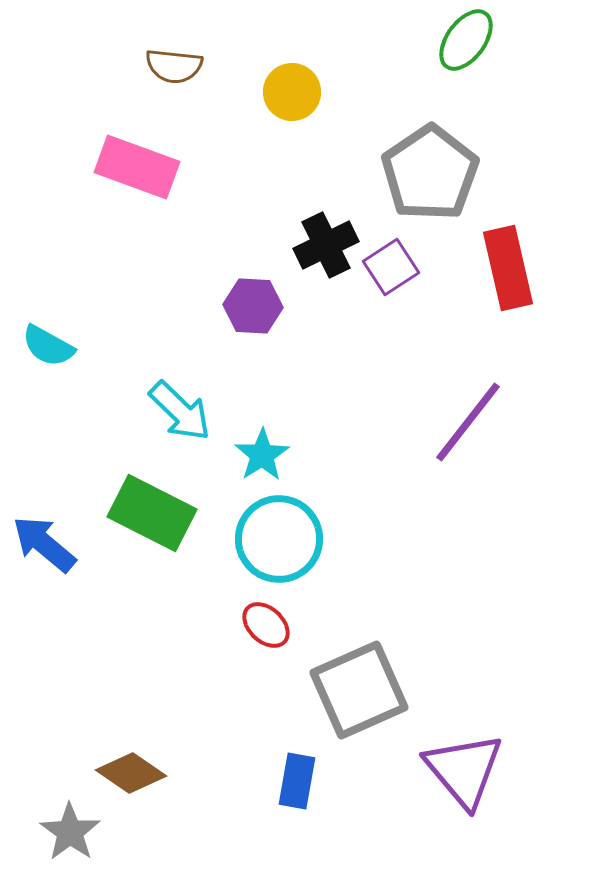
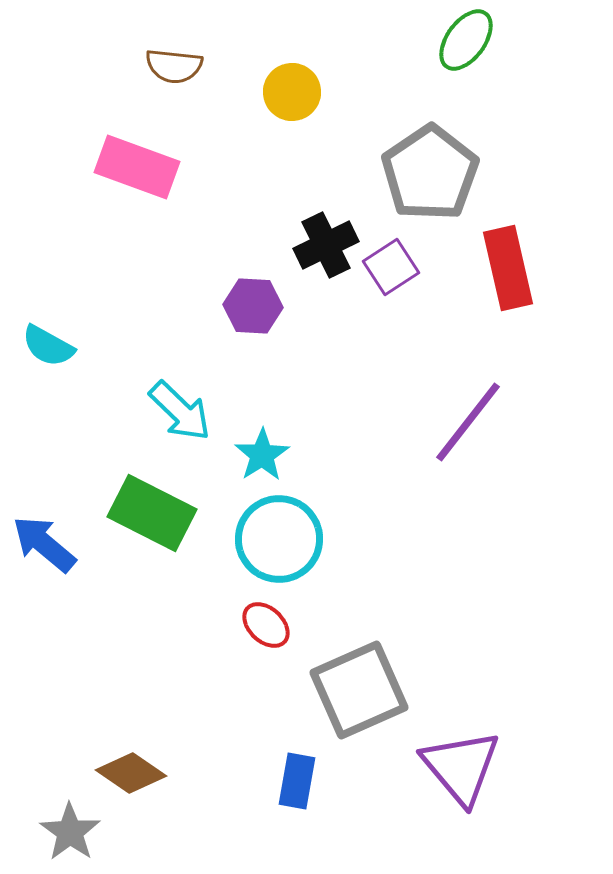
purple triangle: moved 3 px left, 3 px up
